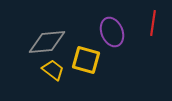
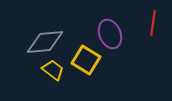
purple ellipse: moved 2 px left, 2 px down
gray diamond: moved 2 px left
yellow square: rotated 16 degrees clockwise
